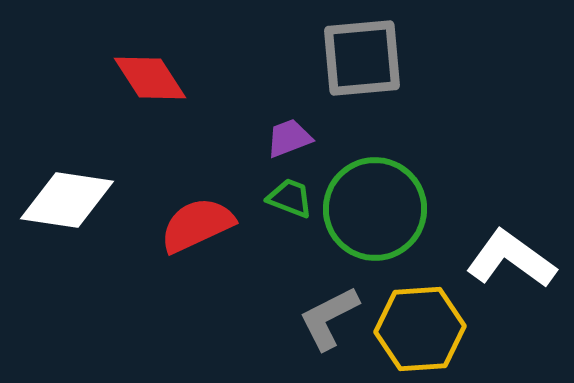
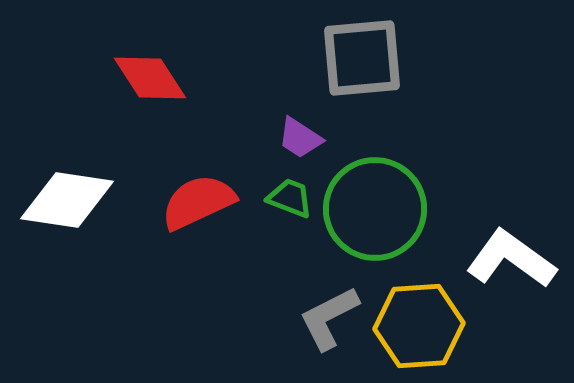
purple trapezoid: moved 11 px right; rotated 126 degrees counterclockwise
red semicircle: moved 1 px right, 23 px up
yellow hexagon: moved 1 px left, 3 px up
